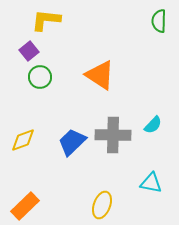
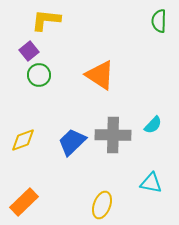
green circle: moved 1 px left, 2 px up
orange rectangle: moved 1 px left, 4 px up
